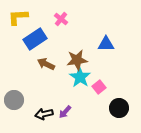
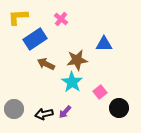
blue triangle: moved 2 px left
cyan star: moved 8 px left, 5 px down
pink square: moved 1 px right, 5 px down
gray circle: moved 9 px down
